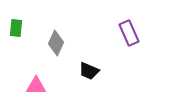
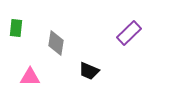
purple rectangle: rotated 70 degrees clockwise
gray diamond: rotated 15 degrees counterclockwise
pink triangle: moved 6 px left, 9 px up
